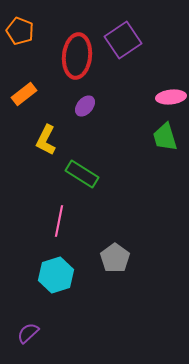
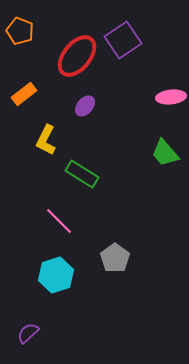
red ellipse: rotated 33 degrees clockwise
green trapezoid: moved 16 px down; rotated 24 degrees counterclockwise
pink line: rotated 56 degrees counterclockwise
